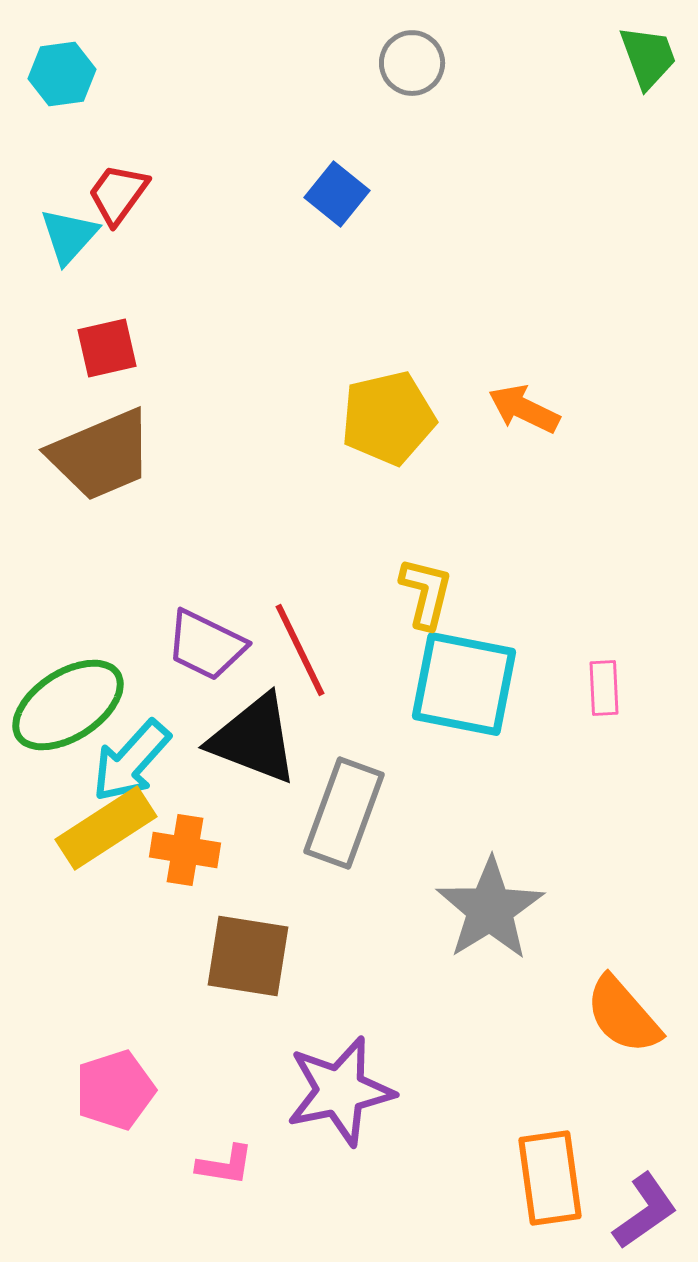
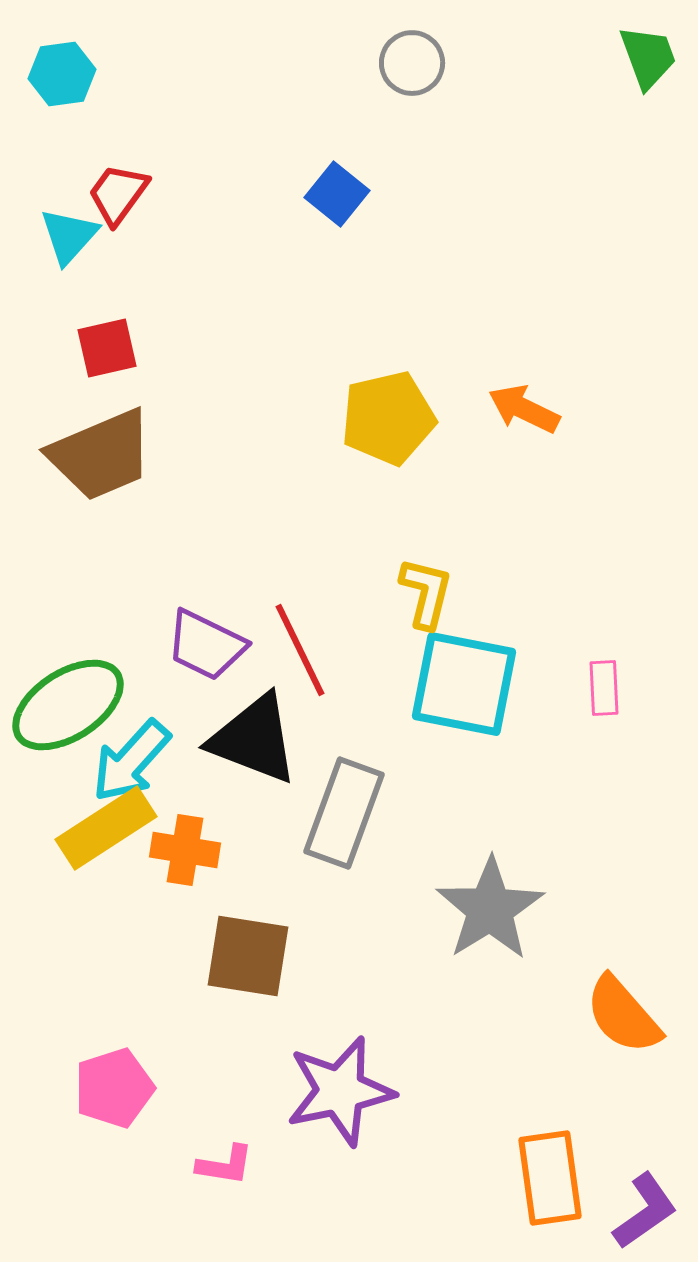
pink pentagon: moved 1 px left, 2 px up
